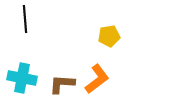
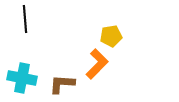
yellow pentagon: moved 2 px right
orange L-shape: moved 15 px up; rotated 8 degrees counterclockwise
